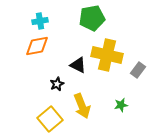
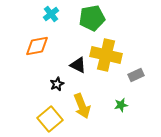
cyan cross: moved 11 px right, 7 px up; rotated 28 degrees counterclockwise
yellow cross: moved 1 px left
gray rectangle: moved 2 px left, 5 px down; rotated 28 degrees clockwise
